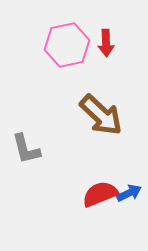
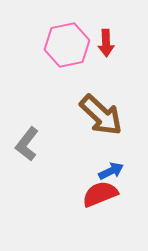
gray L-shape: moved 1 px right, 5 px up; rotated 52 degrees clockwise
blue arrow: moved 18 px left, 22 px up
